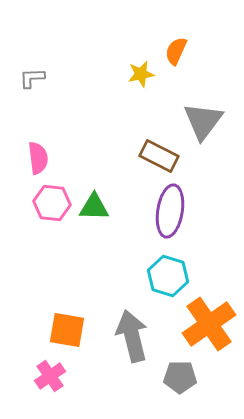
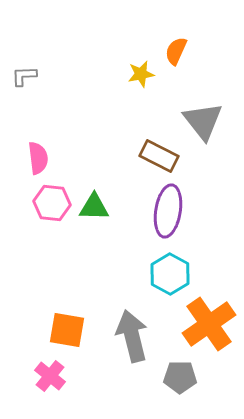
gray L-shape: moved 8 px left, 2 px up
gray triangle: rotated 15 degrees counterclockwise
purple ellipse: moved 2 px left
cyan hexagon: moved 2 px right, 2 px up; rotated 12 degrees clockwise
pink cross: rotated 16 degrees counterclockwise
